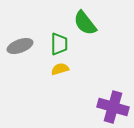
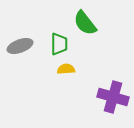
yellow semicircle: moved 6 px right; rotated 12 degrees clockwise
purple cross: moved 10 px up
